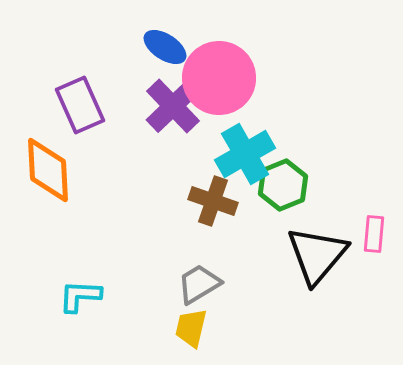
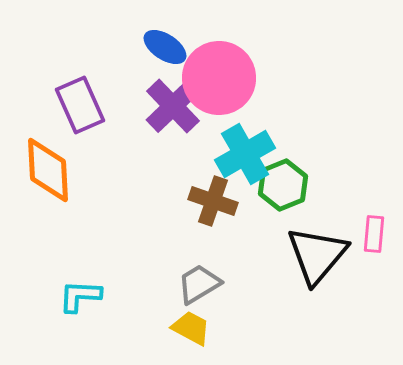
yellow trapezoid: rotated 105 degrees clockwise
